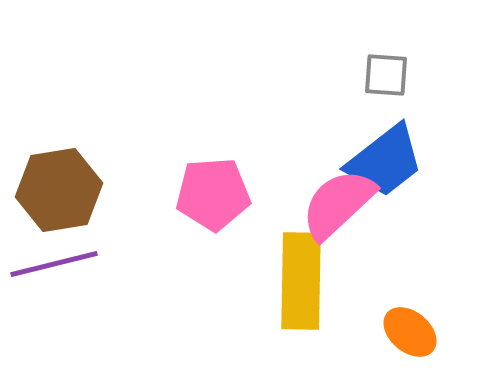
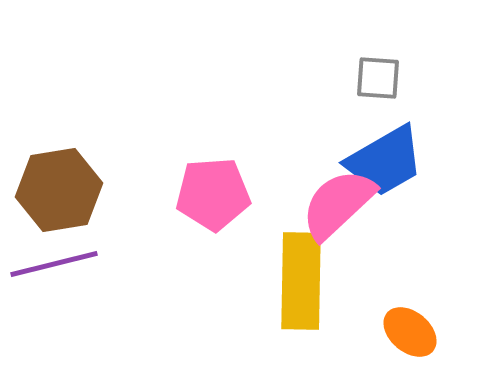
gray square: moved 8 px left, 3 px down
blue trapezoid: rotated 8 degrees clockwise
